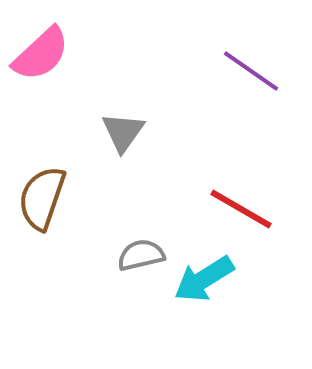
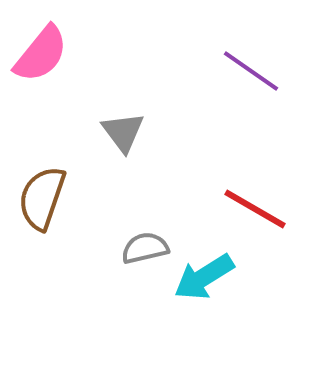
pink semicircle: rotated 8 degrees counterclockwise
gray triangle: rotated 12 degrees counterclockwise
red line: moved 14 px right
gray semicircle: moved 4 px right, 7 px up
cyan arrow: moved 2 px up
